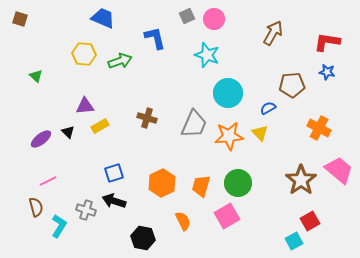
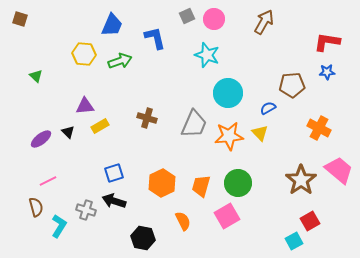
blue trapezoid: moved 9 px right, 7 px down; rotated 90 degrees clockwise
brown arrow: moved 9 px left, 11 px up
blue star: rotated 14 degrees counterclockwise
